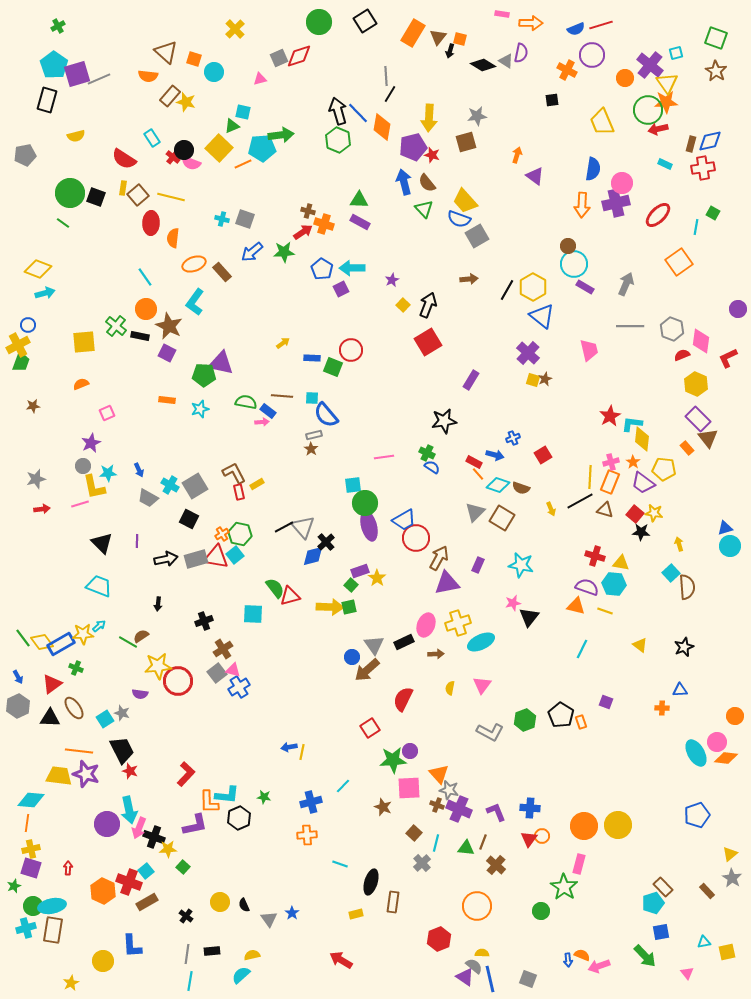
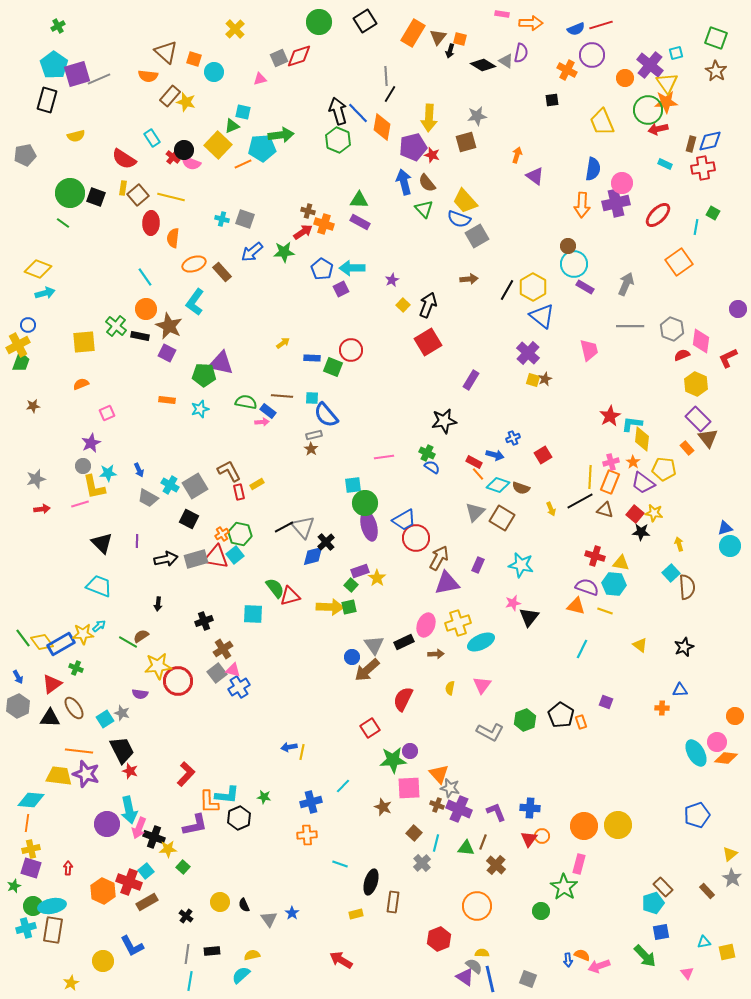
yellow square at (219, 148): moved 1 px left, 3 px up
brown L-shape at (234, 473): moved 5 px left, 2 px up
gray star at (449, 790): moved 1 px right, 2 px up
blue L-shape at (132, 946): rotated 25 degrees counterclockwise
